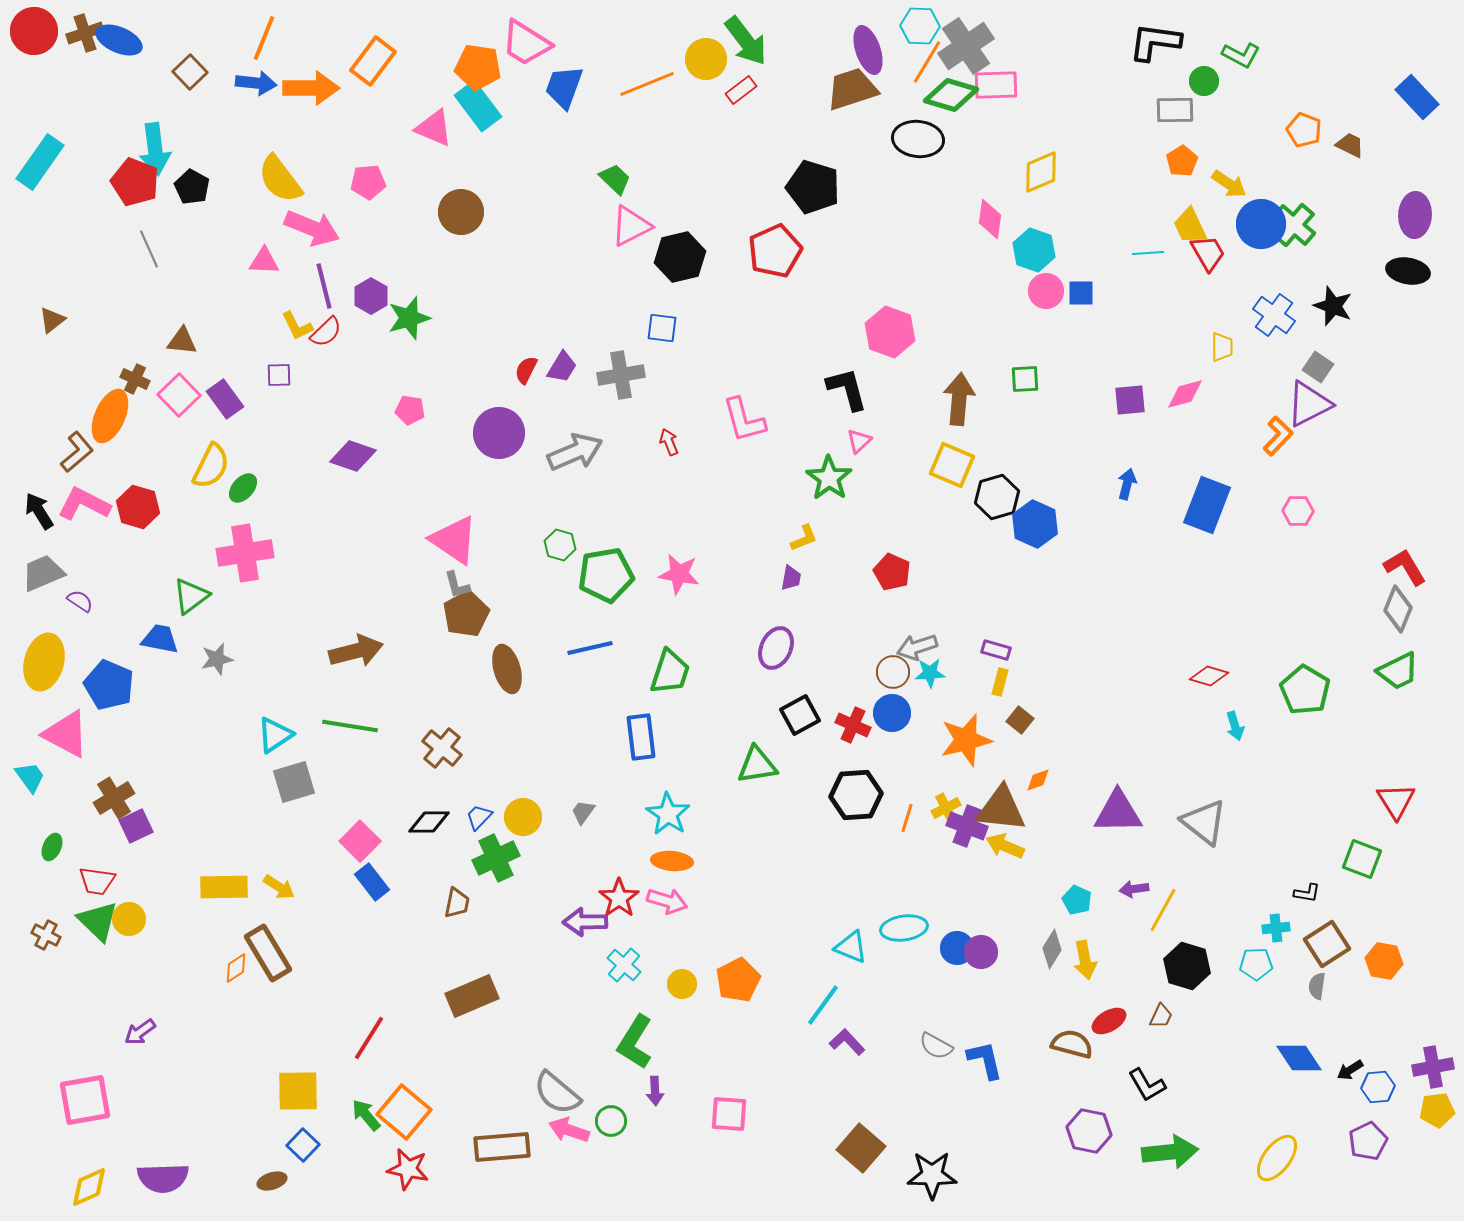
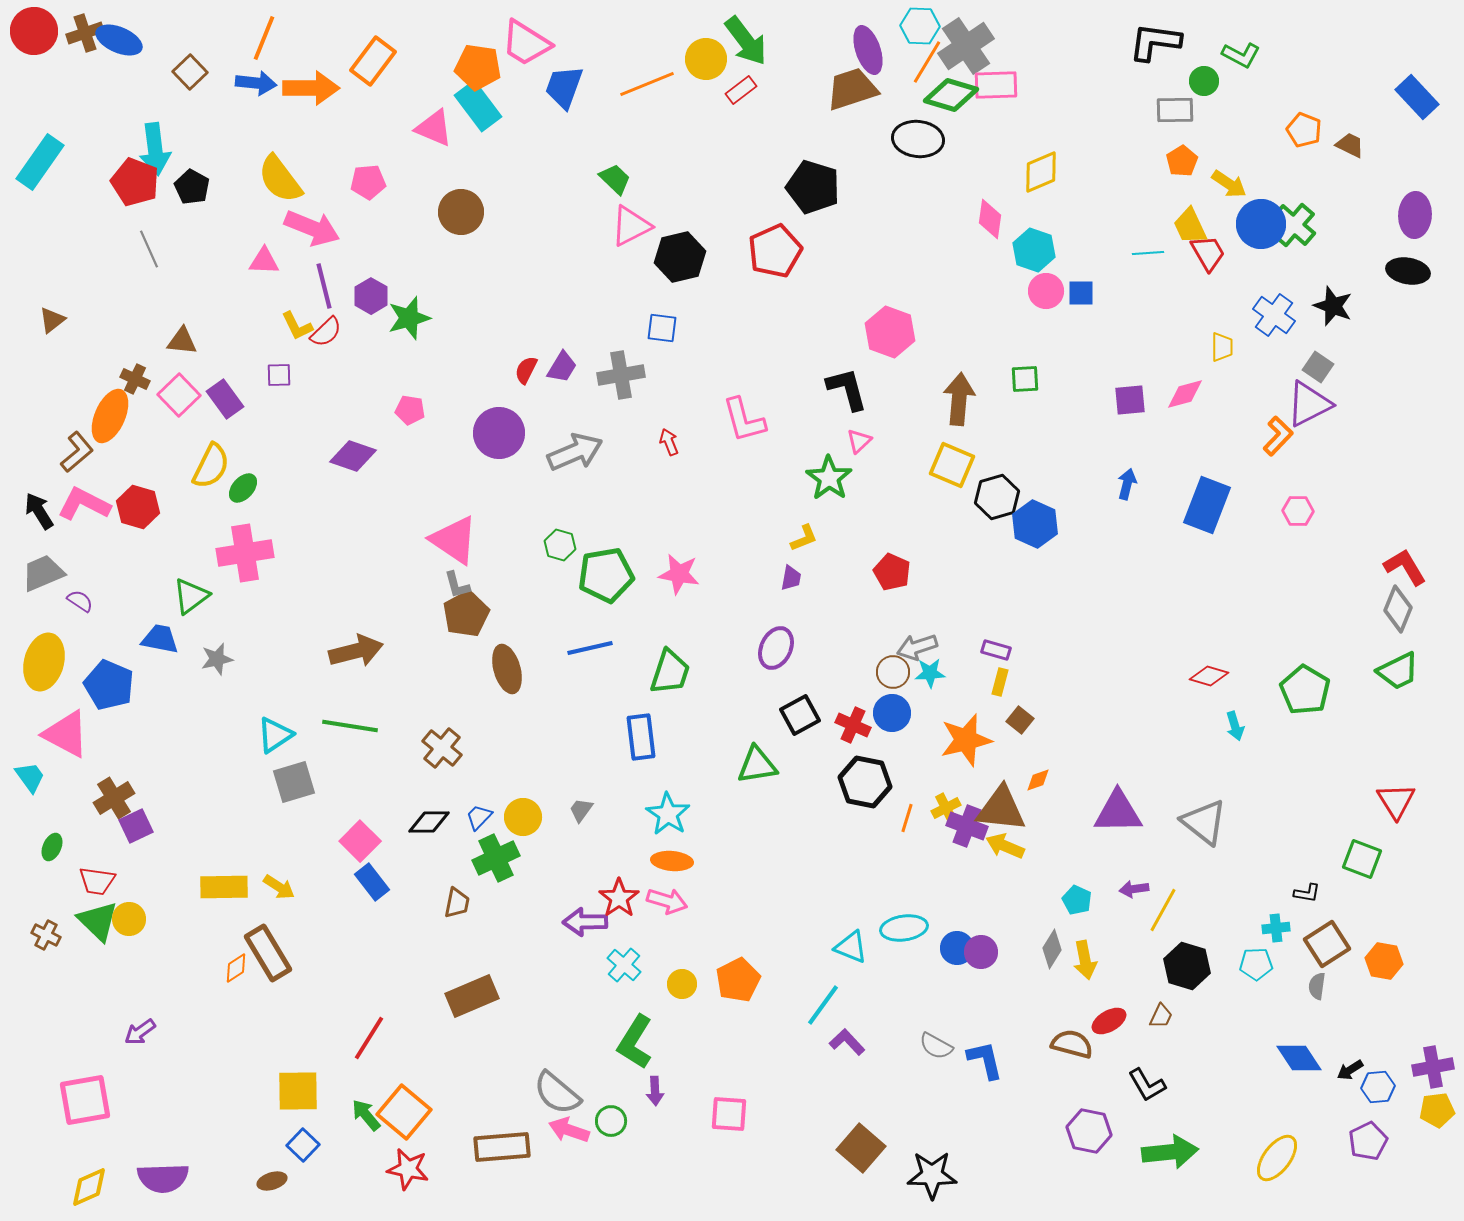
black hexagon at (856, 795): moved 9 px right, 13 px up; rotated 15 degrees clockwise
gray trapezoid at (583, 812): moved 2 px left, 2 px up
